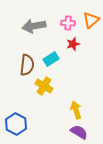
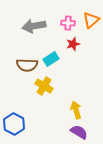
brown semicircle: rotated 85 degrees clockwise
blue hexagon: moved 2 px left
